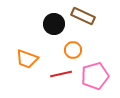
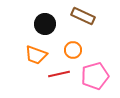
black circle: moved 9 px left
orange trapezoid: moved 9 px right, 4 px up
red line: moved 2 px left
